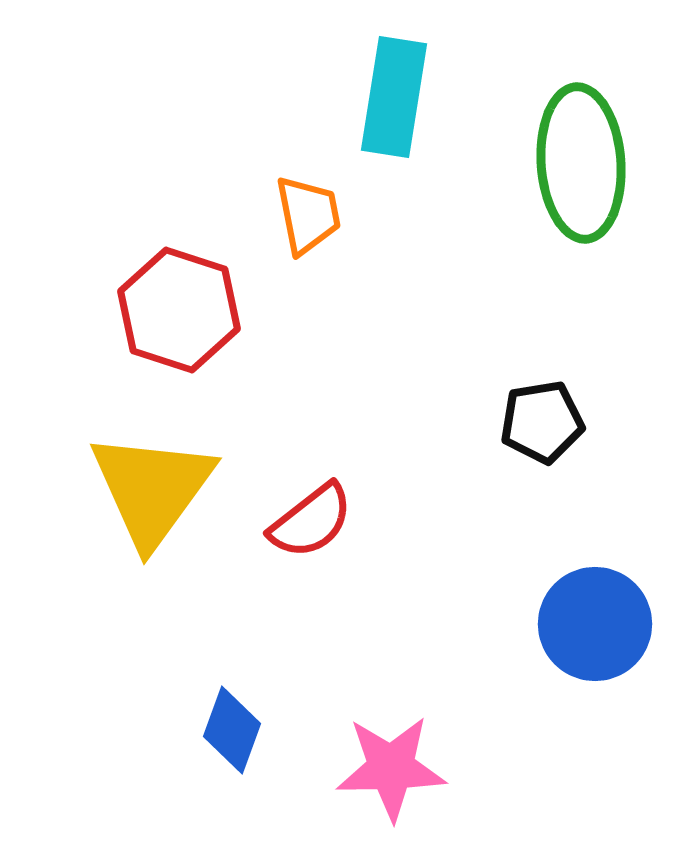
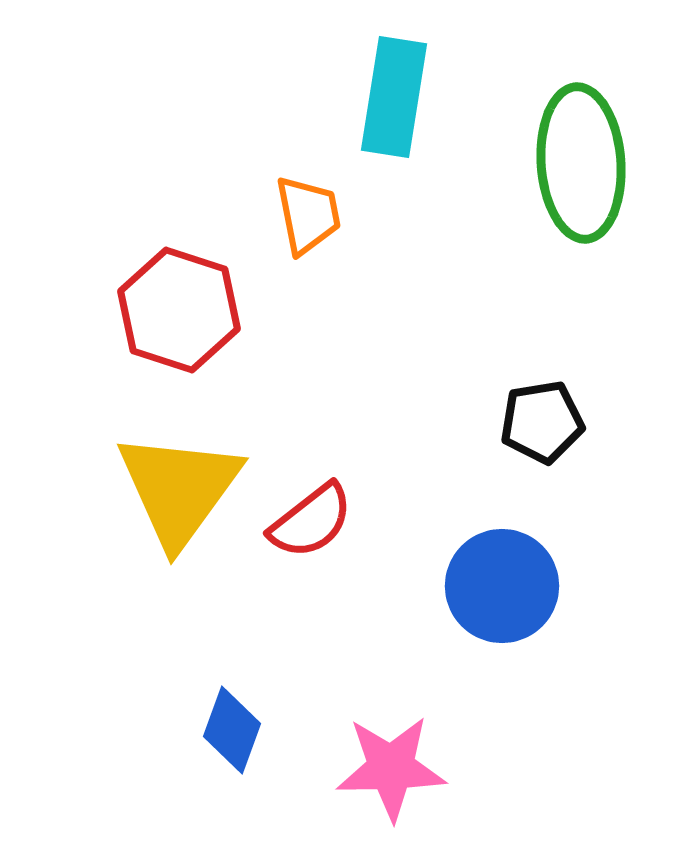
yellow triangle: moved 27 px right
blue circle: moved 93 px left, 38 px up
